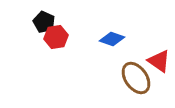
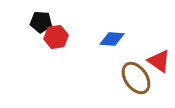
black pentagon: moved 3 px left; rotated 20 degrees counterclockwise
blue diamond: rotated 15 degrees counterclockwise
